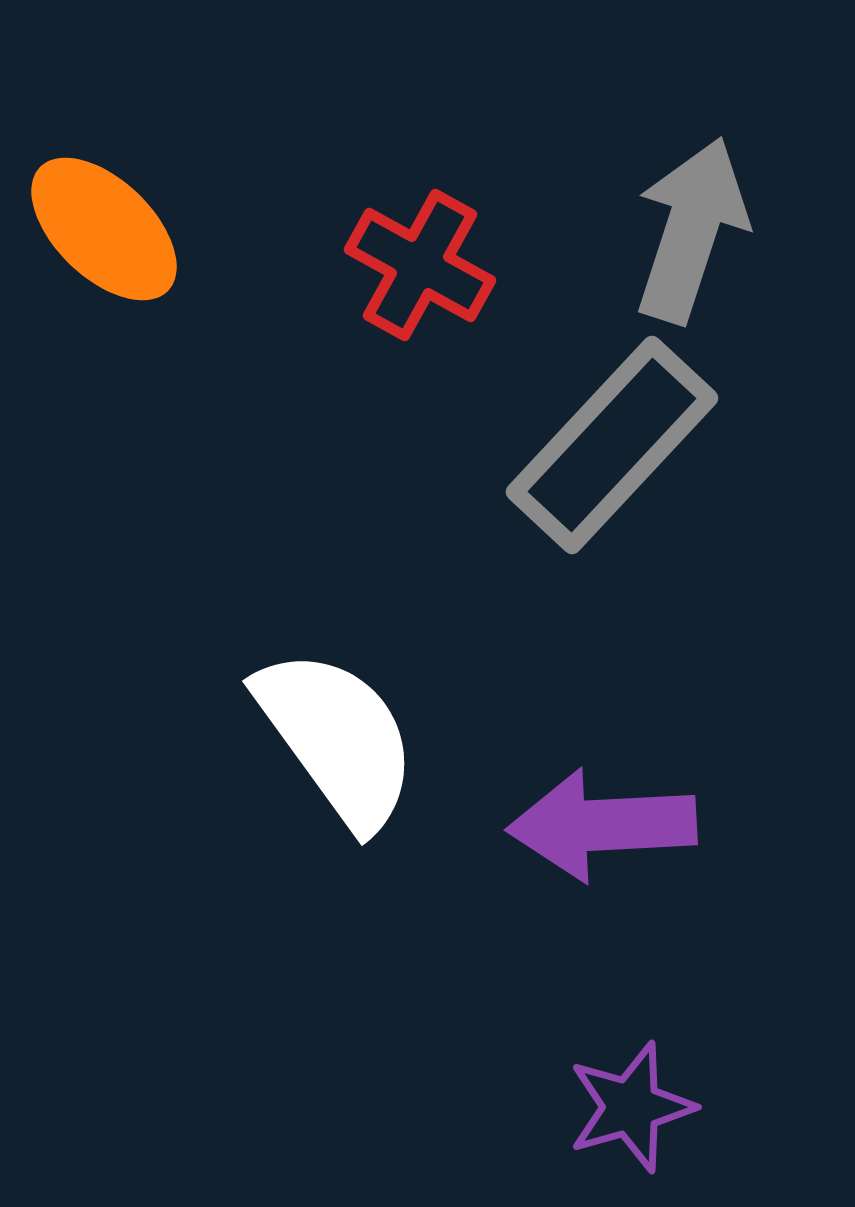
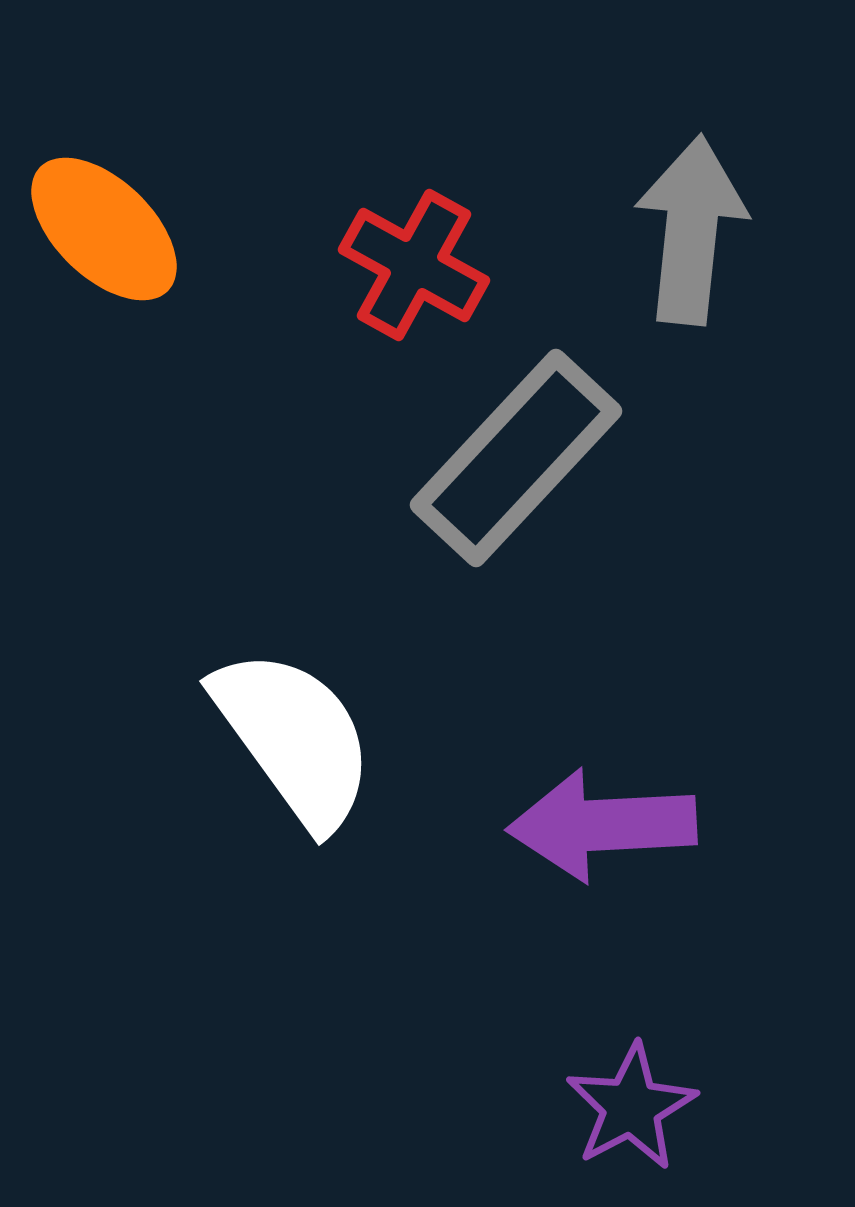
gray arrow: rotated 12 degrees counterclockwise
red cross: moved 6 px left
gray rectangle: moved 96 px left, 13 px down
white semicircle: moved 43 px left
purple star: rotated 12 degrees counterclockwise
